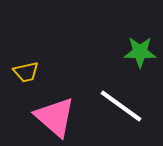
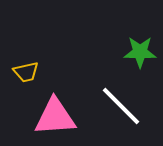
white line: rotated 9 degrees clockwise
pink triangle: rotated 45 degrees counterclockwise
